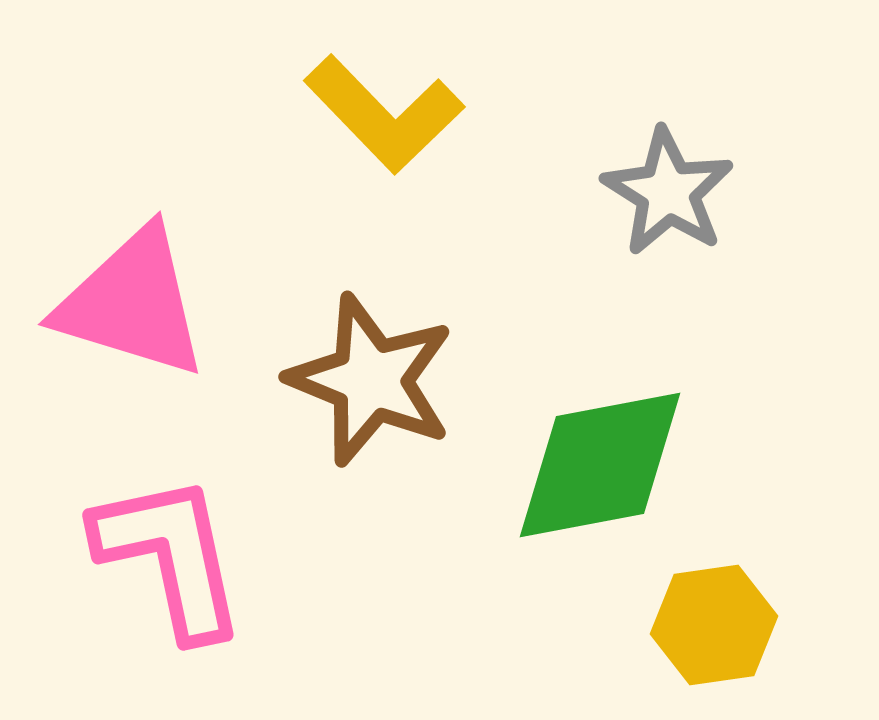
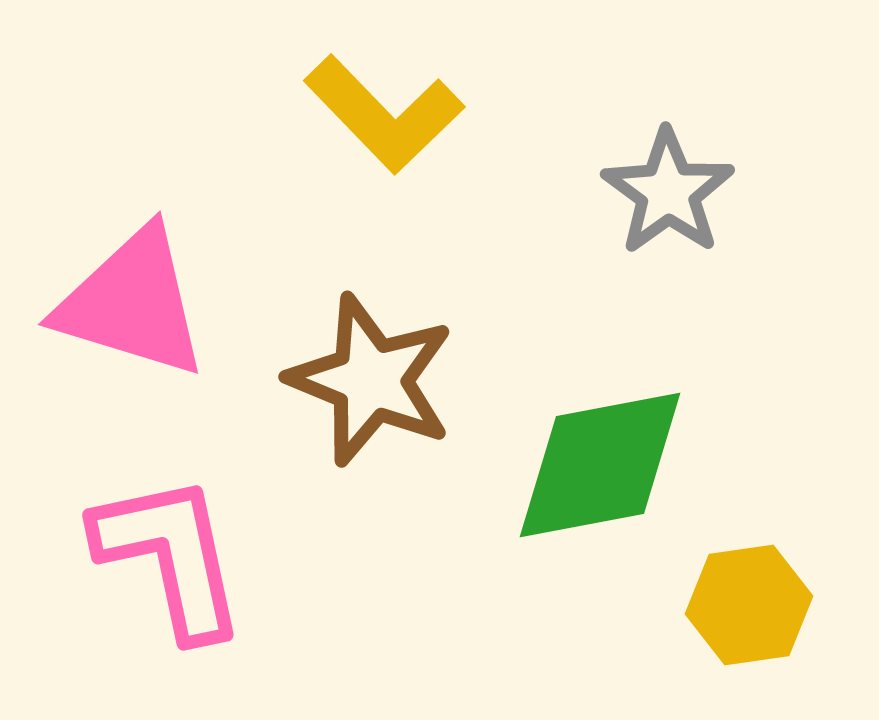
gray star: rotated 4 degrees clockwise
yellow hexagon: moved 35 px right, 20 px up
